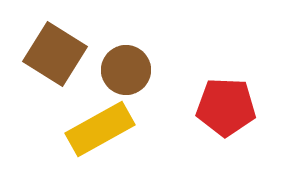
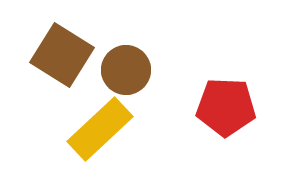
brown square: moved 7 px right, 1 px down
yellow rectangle: rotated 14 degrees counterclockwise
